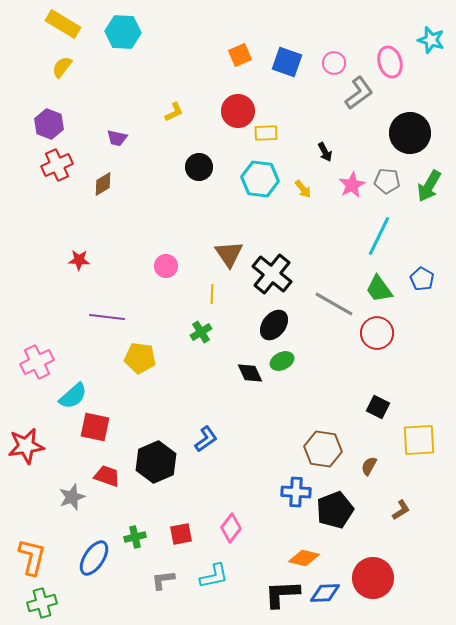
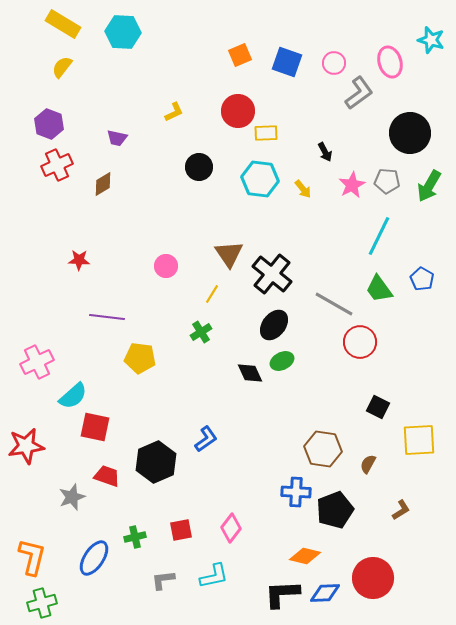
yellow line at (212, 294): rotated 30 degrees clockwise
red circle at (377, 333): moved 17 px left, 9 px down
brown semicircle at (369, 466): moved 1 px left, 2 px up
red square at (181, 534): moved 4 px up
orange diamond at (304, 558): moved 1 px right, 2 px up
